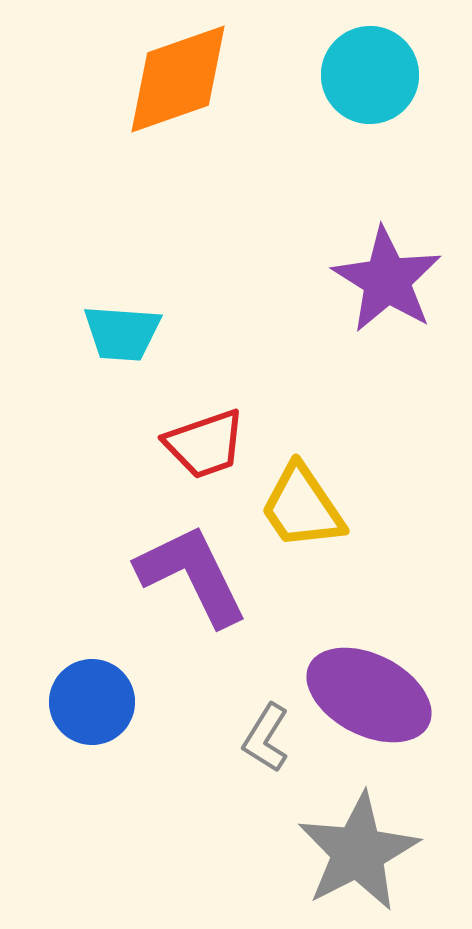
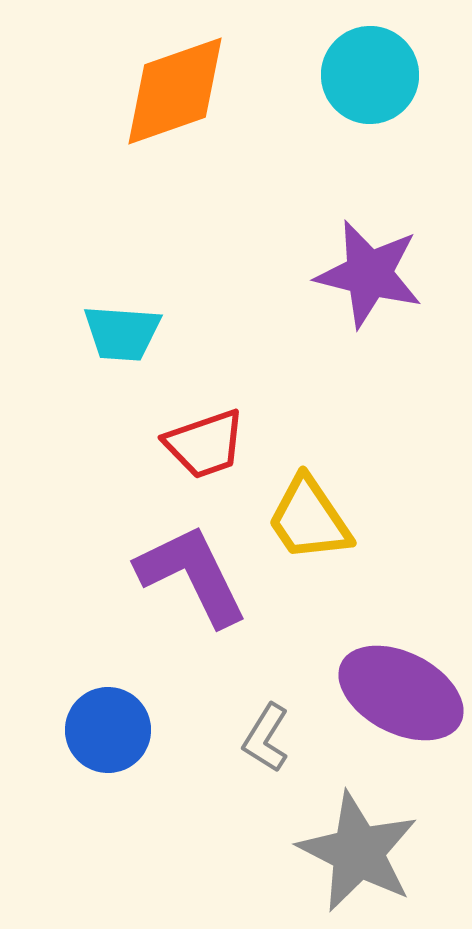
orange diamond: moved 3 px left, 12 px down
purple star: moved 18 px left, 6 px up; rotated 18 degrees counterclockwise
yellow trapezoid: moved 7 px right, 12 px down
purple ellipse: moved 32 px right, 2 px up
blue circle: moved 16 px right, 28 px down
gray star: rotated 18 degrees counterclockwise
